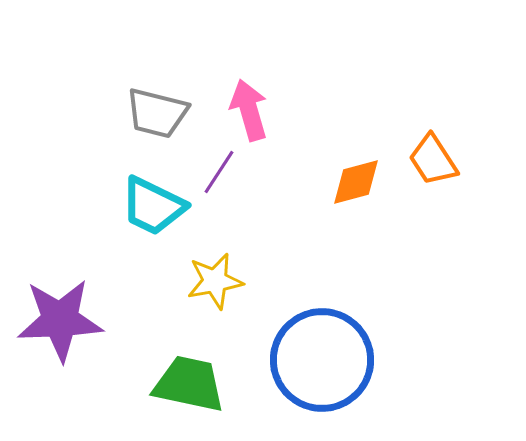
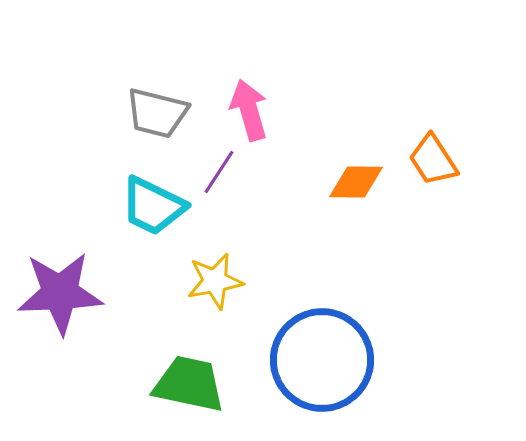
orange diamond: rotated 16 degrees clockwise
purple star: moved 27 px up
